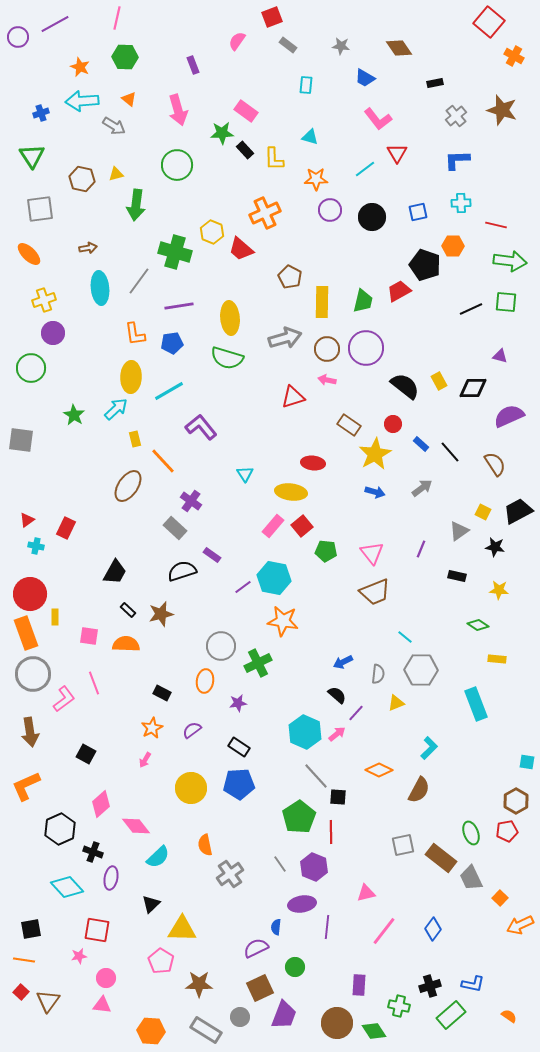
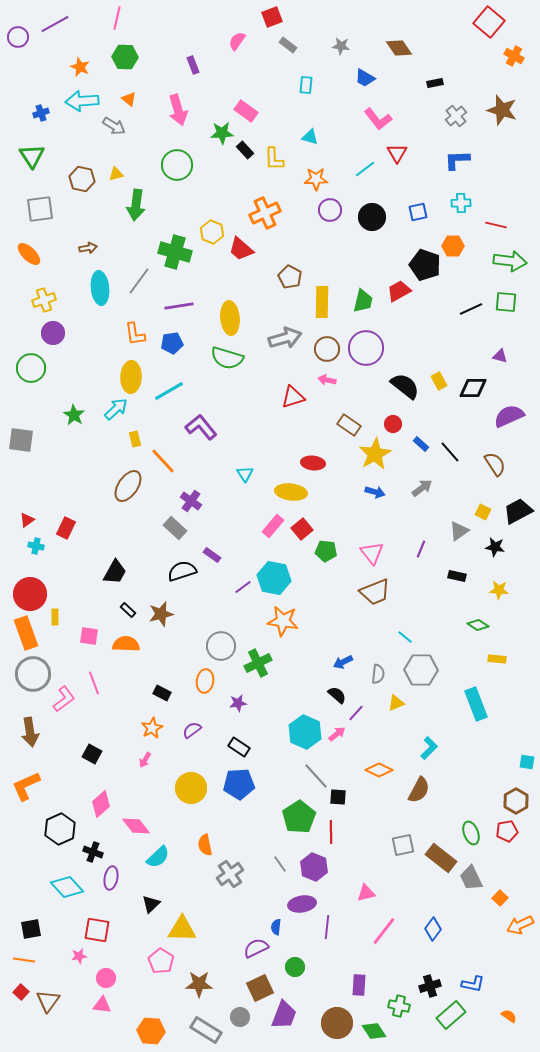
red square at (302, 526): moved 3 px down
black square at (86, 754): moved 6 px right
